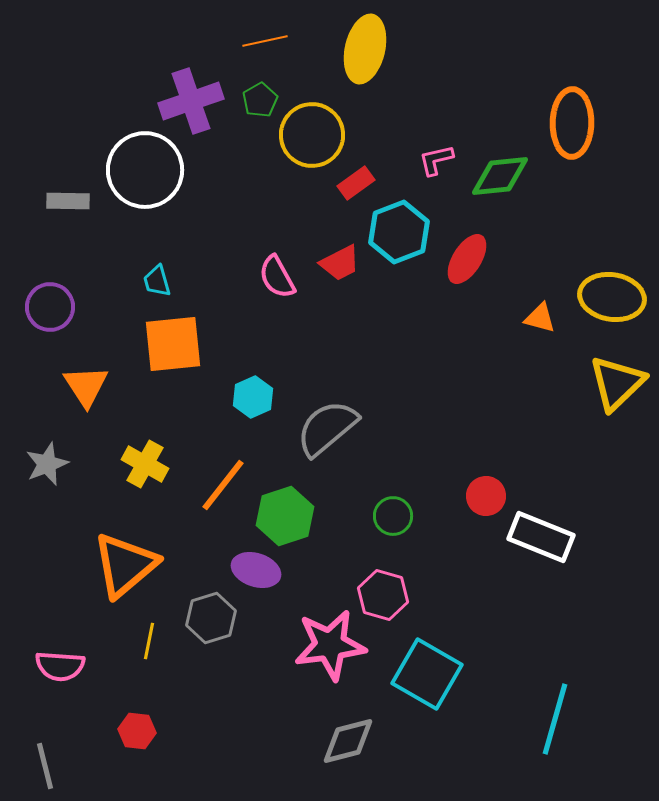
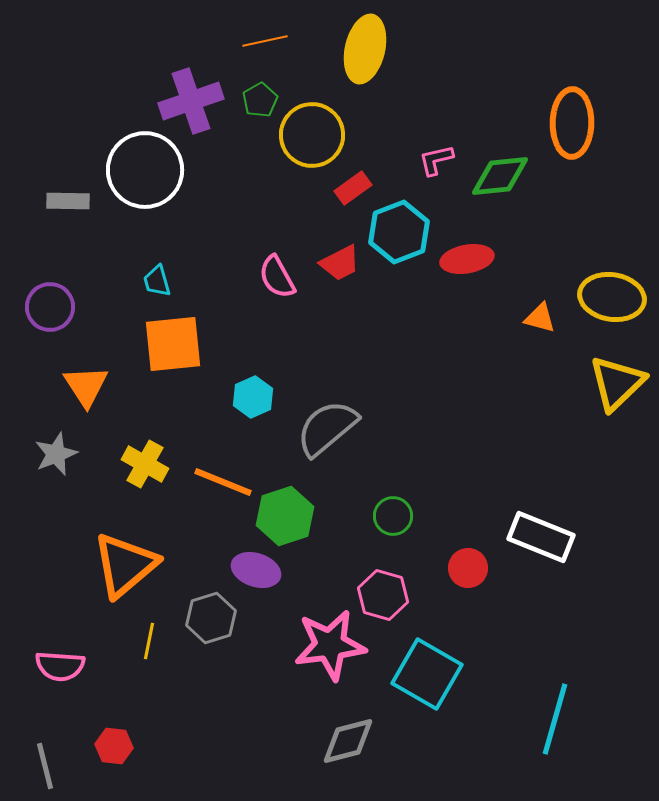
red rectangle at (356, 183): moved 3 px left, 5 px down
red ellipse at (467, 259): rotated 48 degrees clockwise
gray star at (47, 464): moved 9 px right, 10 px up
orange line at (223, 485): moved 3 px up; rotated 74 degrees clockwise
red circle at (486, 496): moved 18 px left, 72 px down
red hexagon at (137, 731): moved 23 px left, 15 px down
